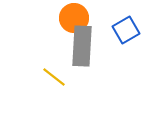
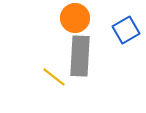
orange circle: moved 1 px right
gray rectangle: moved 2 px left, 10 px down
